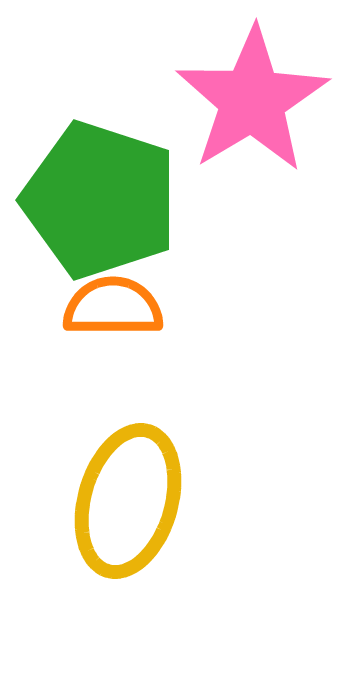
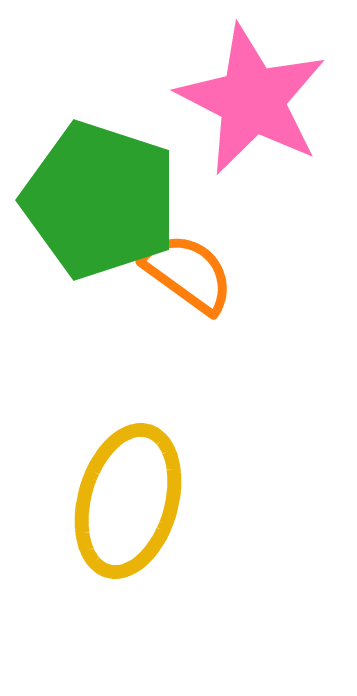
pink star: rotated 14 degrees counterclockwise
orange semicircle: moved 75 px right, 34 px up; rotated 36 degrees clockwise
